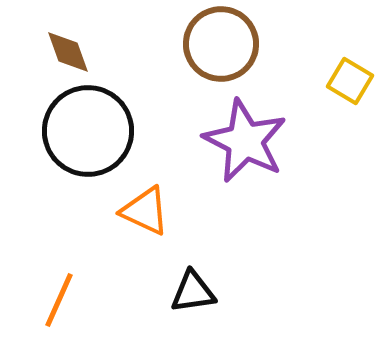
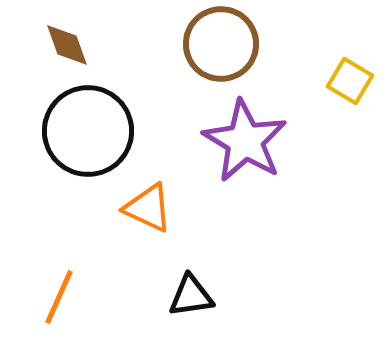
brown diamond: moved 1 px left, 7 px up
purple star: rotated 4 degrees clockwise
orange triangle: moved 3 px right, 3 px up
black triangle: moved 2 px left, 4 px down
orange line: moved 3 px up
